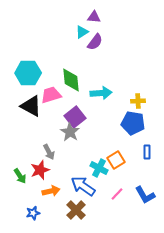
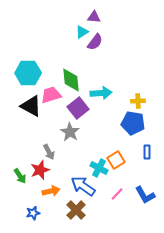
purple square: moved 3 px right, 9 px up
